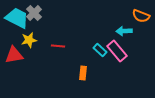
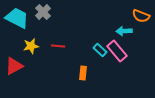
gray cross: moved 9 px right, 1 px up
yellow star: moved 2 px right, 6 px down
red triangle: moved 11 px down; rotated 18 degrees counterclockwise
